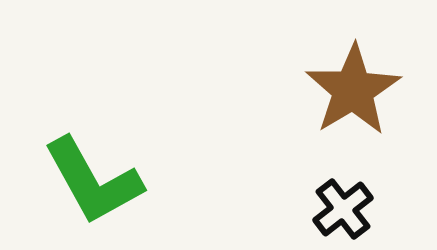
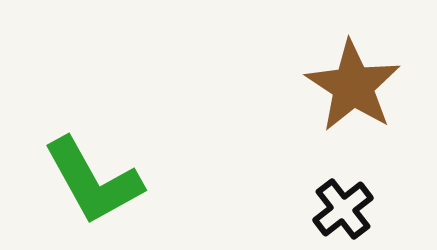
brown star: moved 4 px up; rotated 8 degrees counterclockwise
